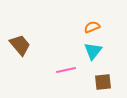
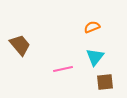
cyan triangle: moved 2 px right, 6 px down
pink line: moved 3 px left, 1 px up
brown square: moved 2 px right
